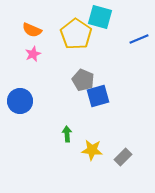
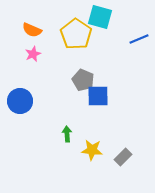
blue square: rotated 15 degrees clockwise
